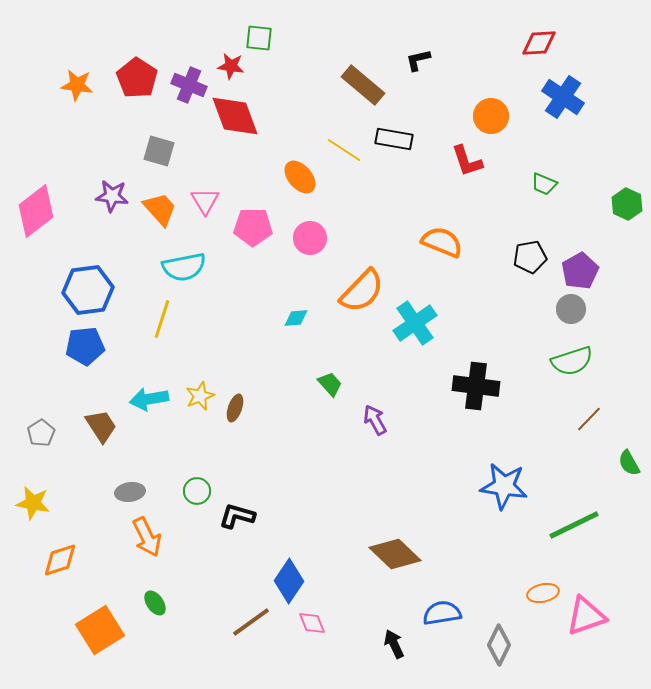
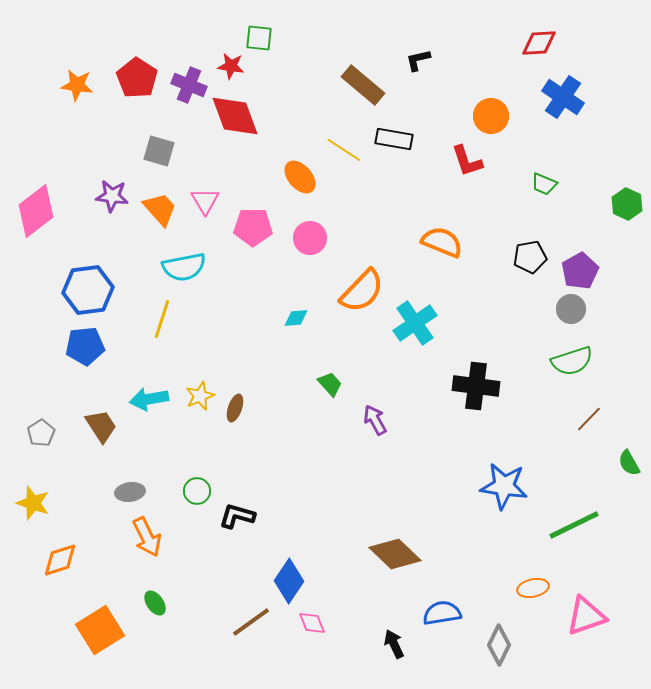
yellow star at (33, 503): rotated 8 degrees clockwise
orange ellipse at (543, 593): moved 10 px left, 5 px up
